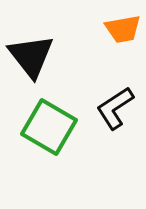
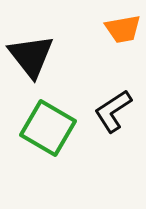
black L-shape: moved 2 px left, 3 px down
green square: moved 1 px left, 1 px down
